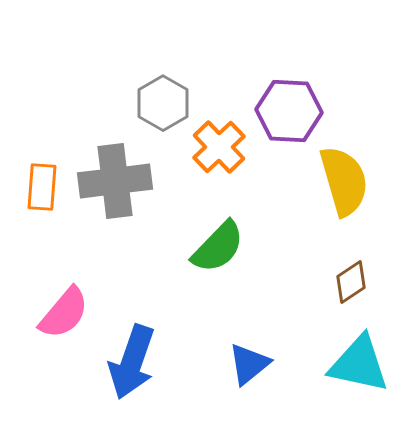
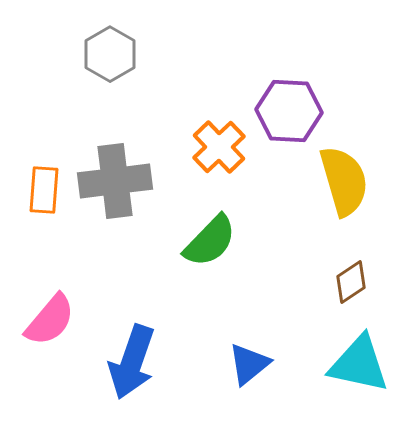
gray hexagon: moved 53 px left, 49 px up
orange rectangle: moved 2 px right, 3 px down
green semicircle: moved 8 px left, 6 px up
pink semicircle: moved 14 px left, 7 px down
